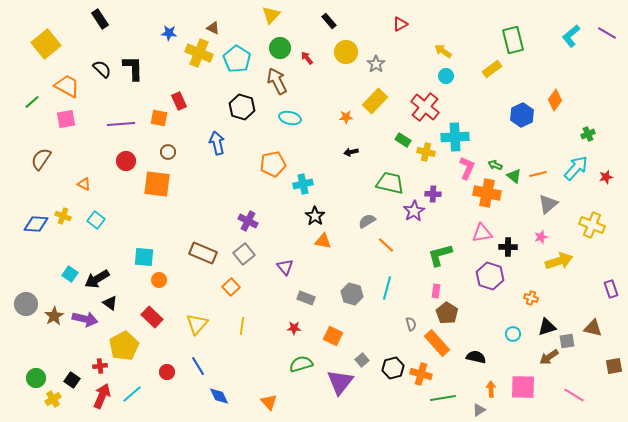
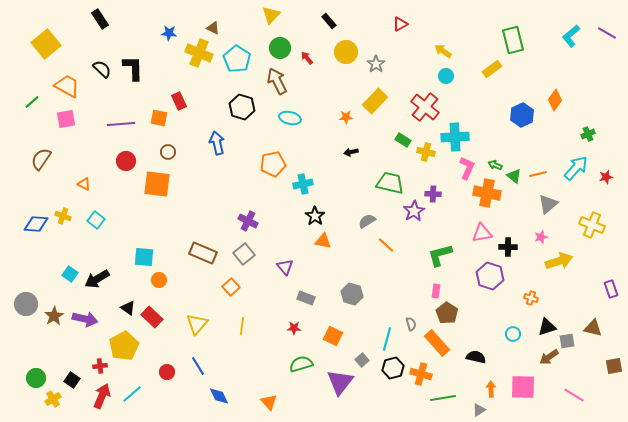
cyan line at (387, 288): moved 51 px down
black triangle at (110, 303): moved 18 px right, 5 px down
